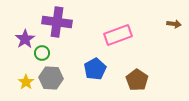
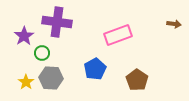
purple star: moved 1 px left, 3 px up
